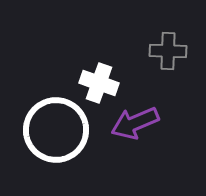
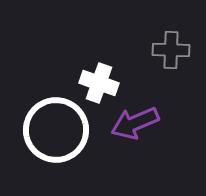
gray cross: moved 3 px right, 1 px up
